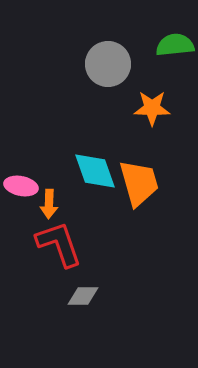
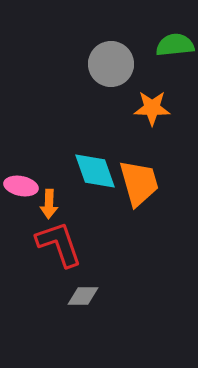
gray circle: moved 3 px right
